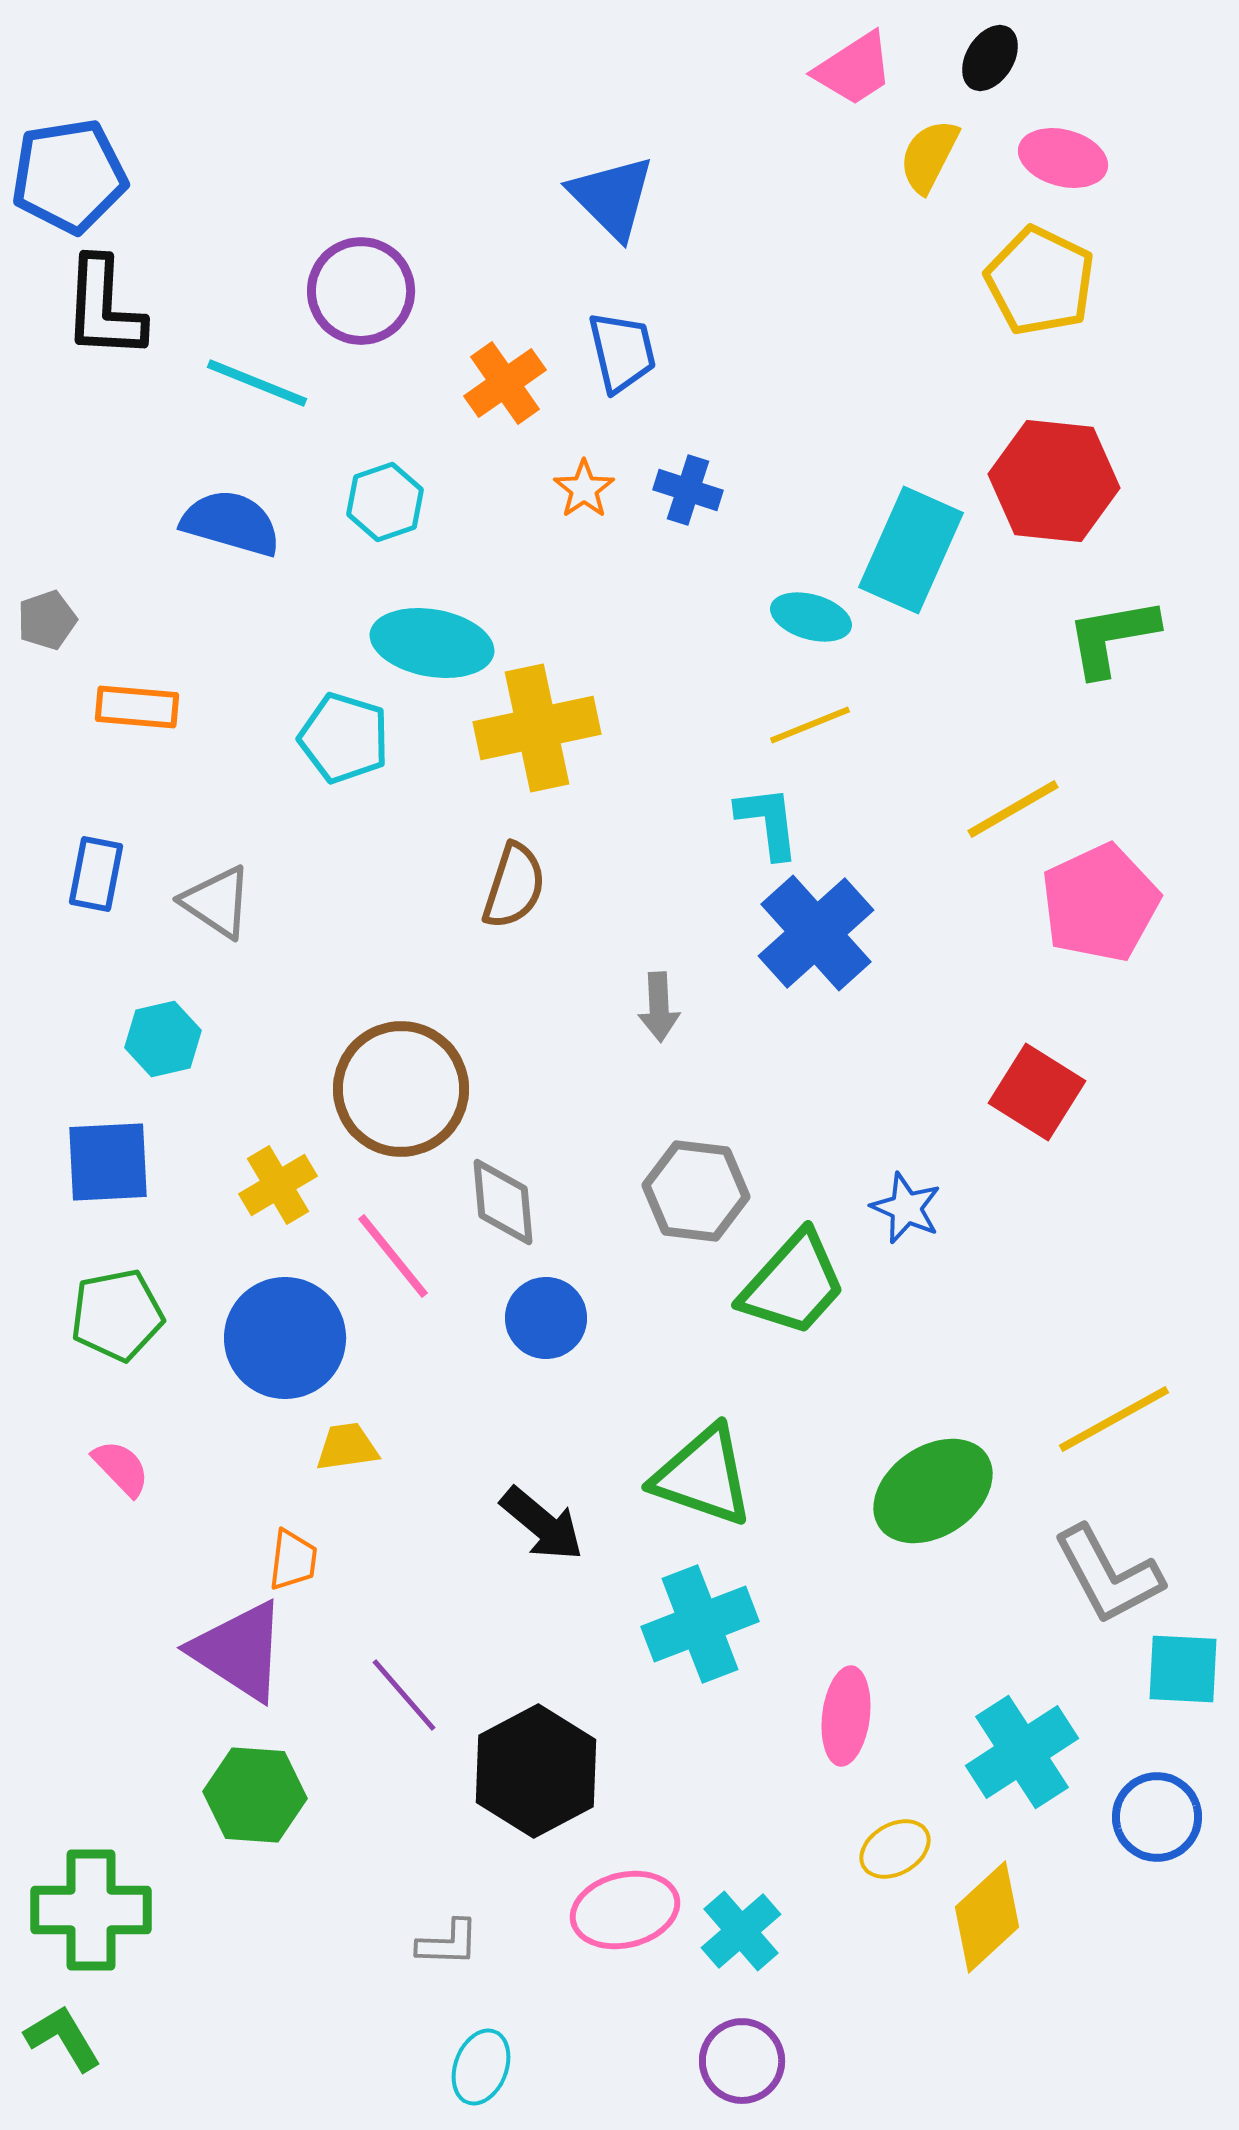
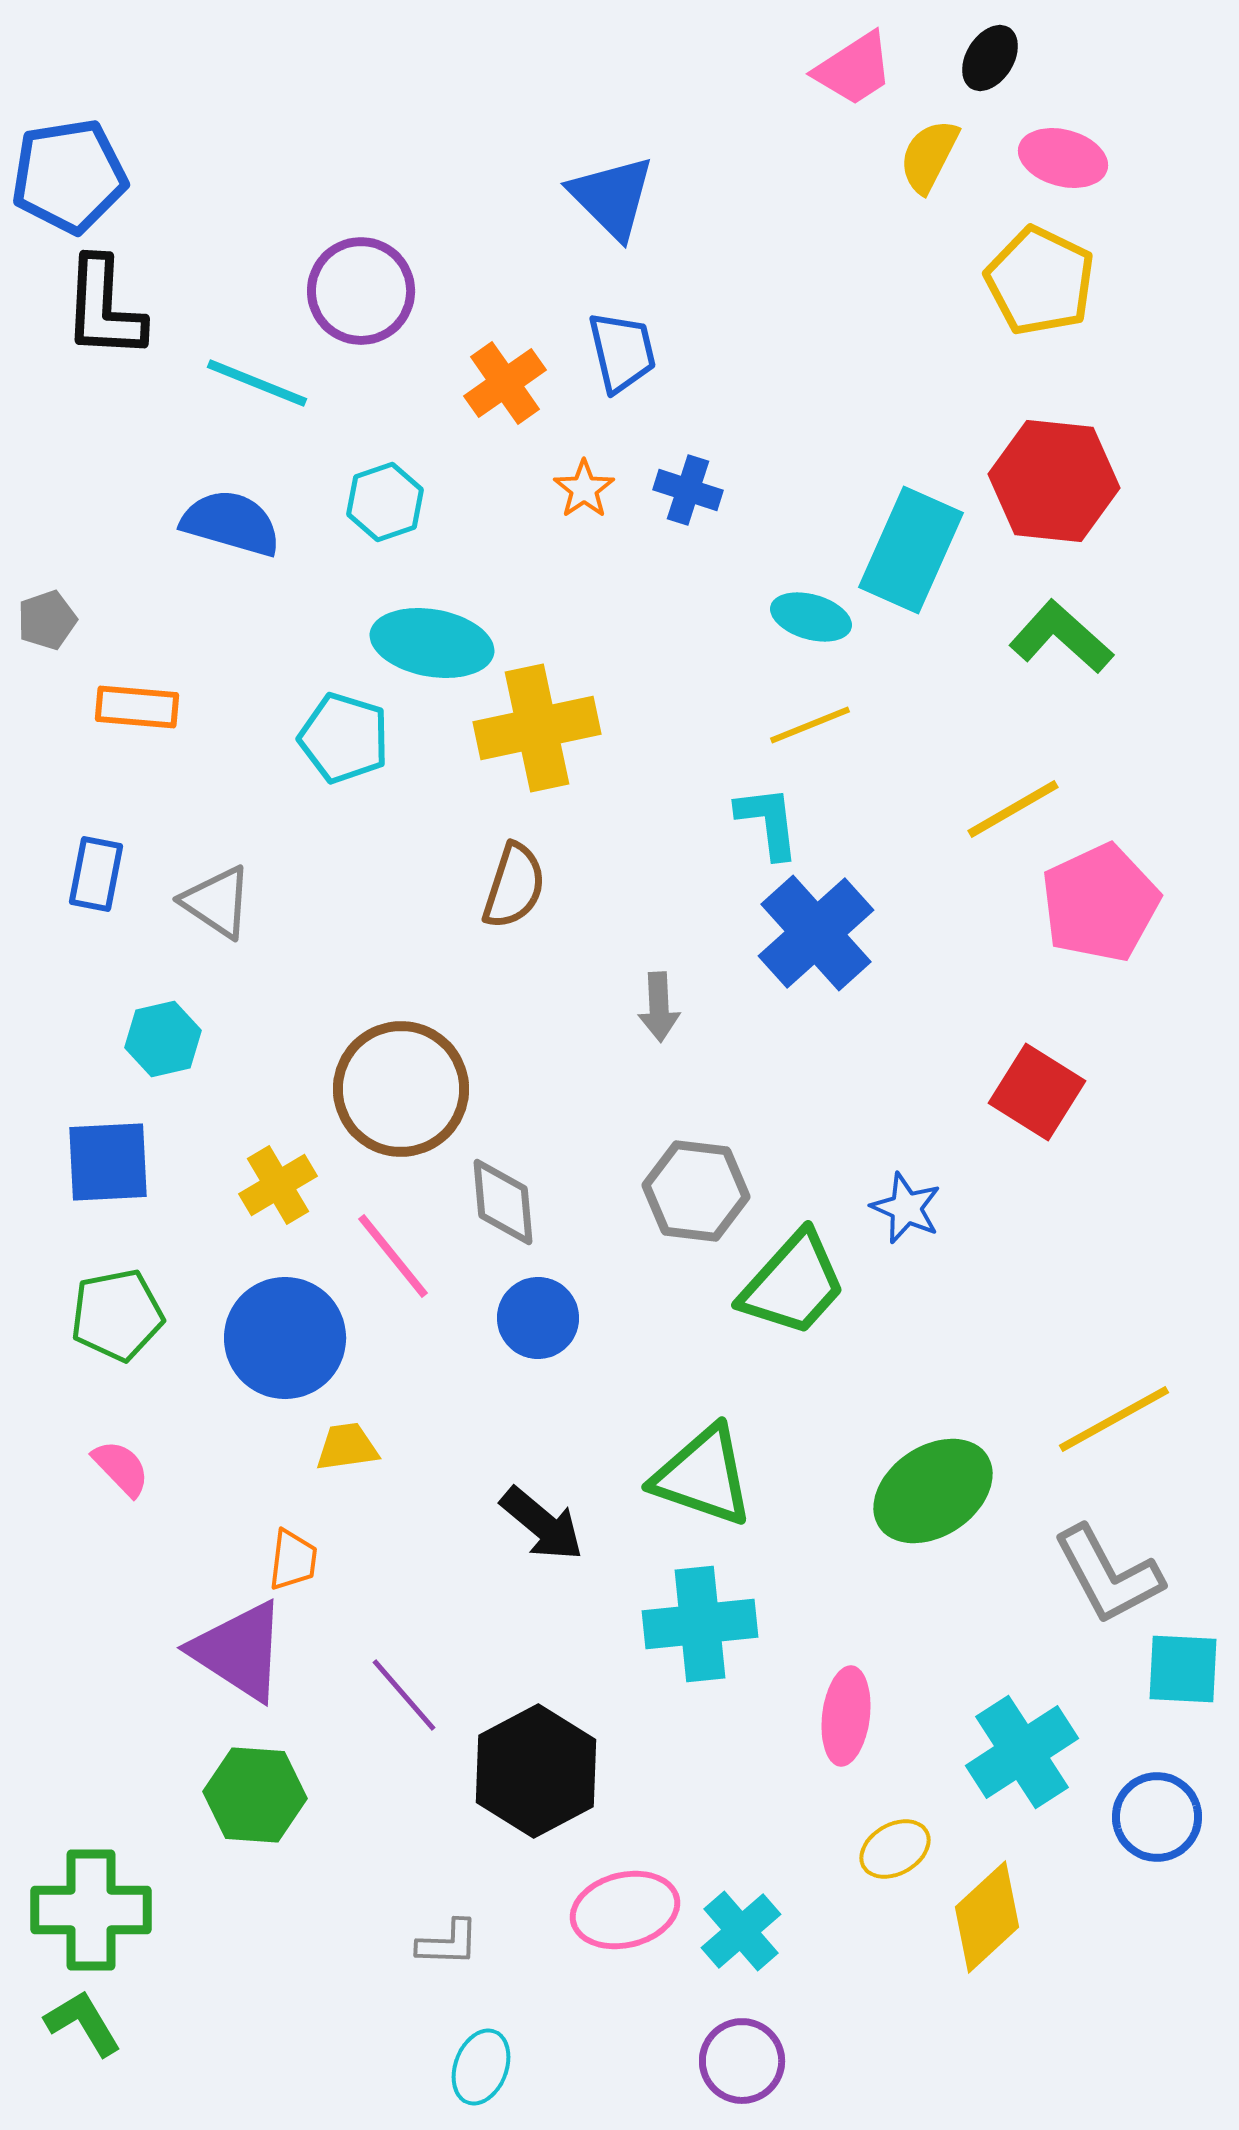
green L-shape at (1112, 637): moved 51 px left; rotated 52 degrees clockwise
blue circle at (546, 1318): moved 8 px left
cyan cross at (700, 1624): rotated 15 degrees clockwise
green L-shape at (63, 2038): moved 20 px right, 15 px up
